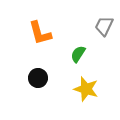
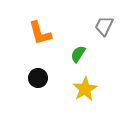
yellow star: moved 1 px left; rotated 25 degrees clockwise
